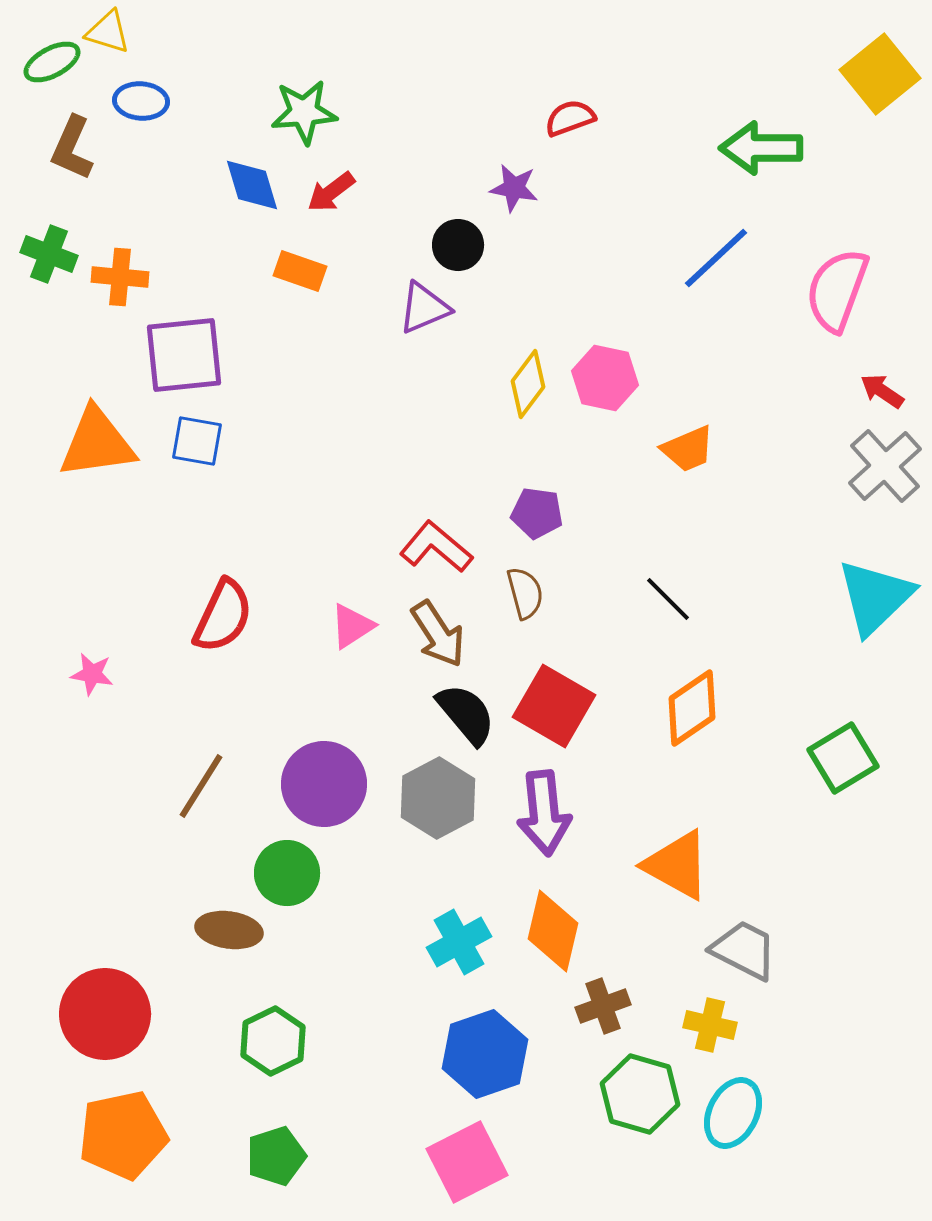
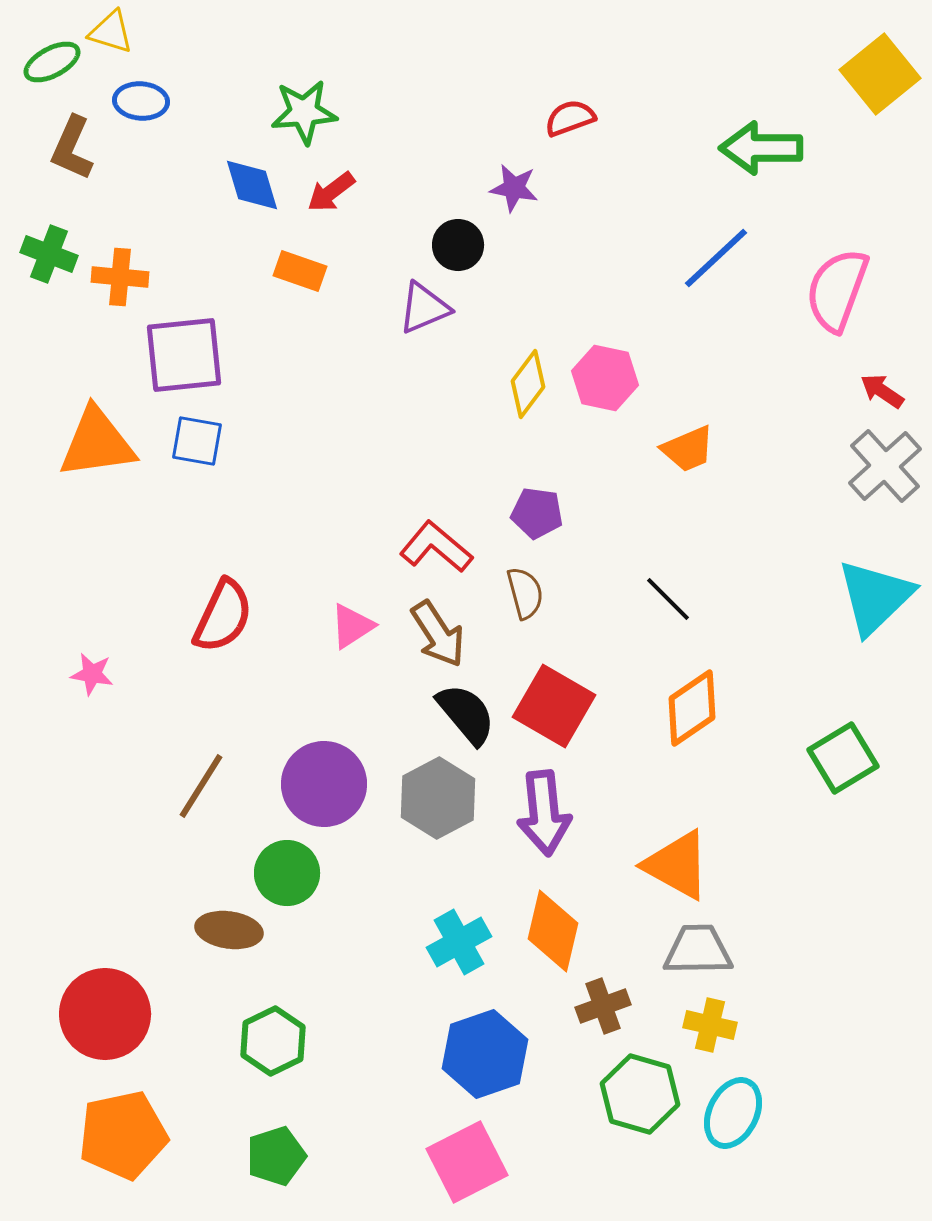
yellow triangle at (108, 32): moved 3 px right
gray trapezoid at (744, 950): moved 46 px left; rotated 28 degrees counterclockwise
